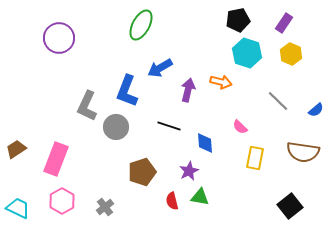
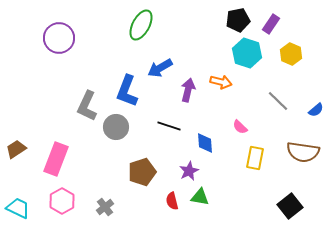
purple rectangle: moved 13 px left, 1 px down
